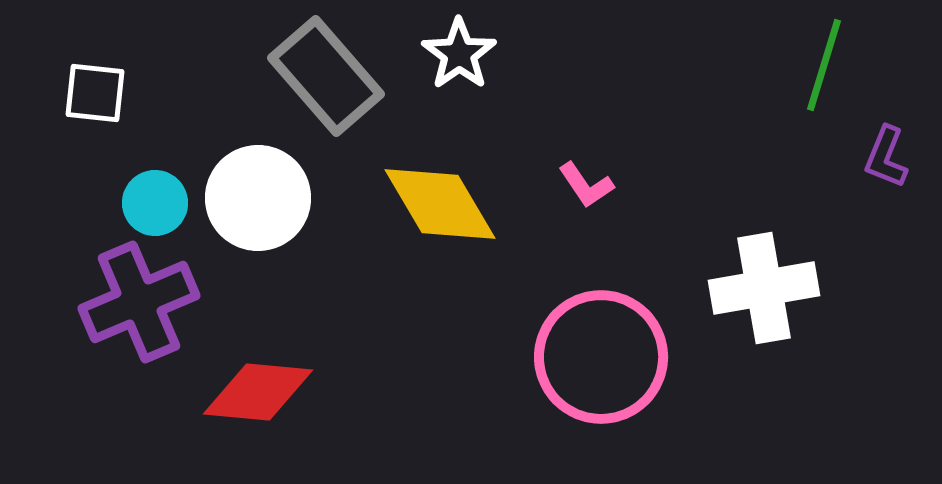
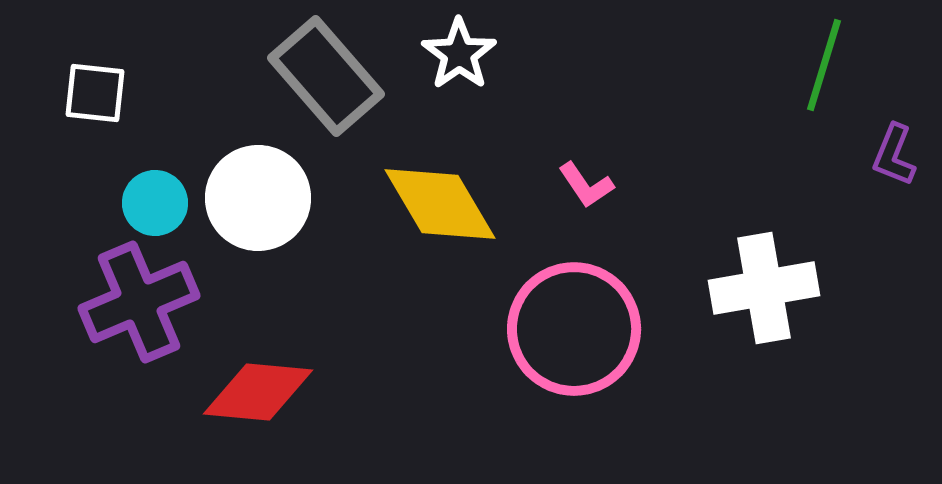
purple L-shape: moved 8 px right, 2 px up
pink circle: moved 27 px left, 28 px up
